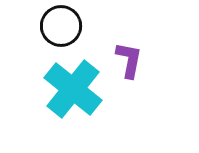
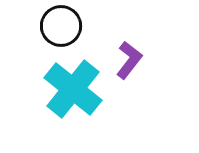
purple L-shape: rotated 27 degrees clockwise
